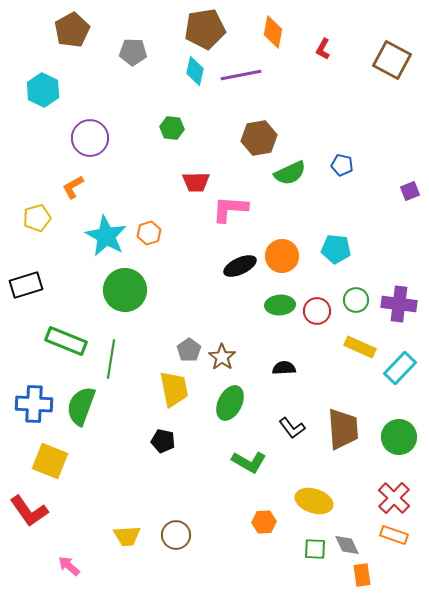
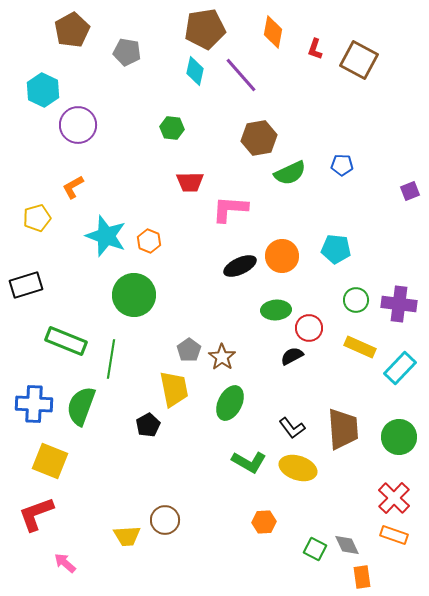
red L-shape at (323, 49): moved 8 px left; rotated 10 degrees counterclockwise
gray pentagon at (133, 52): moved 6 px left; rotated 8 degrees clockwise
brown square at (392, 60): moved 33 px left
purple line at (241, 75): rotated 60 degrees clockwise
purple circle at (90, 138): moved 12 px left, 13 px up
blue pentagon at (342, 165): rotated 10 degrees counterclockwise
red trapezoid at (196, 182): moved 6 px left
orange hexagon at (149, 233): moved 8 px down; rotated 20 degrees counterclockwise
cyan star at (106, 236): rotated 9 degrees counterclockwise
green circle at (125, 290): moved 9 px right, 5 px down
green ellipse at (280, 305): moved 4 px left, 5 px down
red circle at (317, 311): moved 8 px left, 17 px down
black semicircle at (284, 368): moved 8 px right, 12 px up; rotated 25 degrees counterclockwise
black pentagon at (163, 441): moved 15 px left, 16 px up; rotated 30 degrees clockwise
yellow ellipse at (314, 501): moved 16 px left, 33 px up
red L-shape at (29, 511): moved 7 px right, 3 px down; rotated 105 degrees clockwise
brown circle at (176, 535): moved 11 px left, 15 px up
green square at (315, 549): rotated 25 degrees clockwise
pink arrow at (69, 566): moved 4 px left, 3 px up
orange rectangle at (362, 575): moved 2 px down
